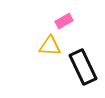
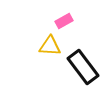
black rectangle: rotated 12 degrees counterclockwise
